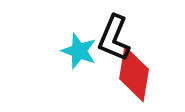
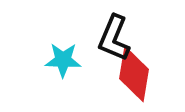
cyan star: moved 16 px left, 9 px down; rotated 18 degrees counterclockwise
